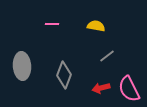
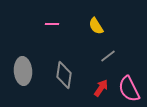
yellow semicircle: rotated 132 degrees counterclockwise
gray line: moved 1 px right
gray ellipse: moved 1 px right, 5 px down
gray diamond: rotated 12 degrees counterclockwise
red arrow: rotated 138 degrees clockwise
